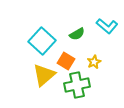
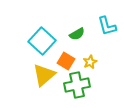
cyan L-shape: rotated 35 degrees clockwise
yellow star: moved 4 px left
